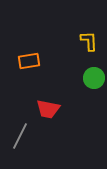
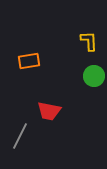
green circle: moved 2 px up
red trapezoid: moved 1 px right, 2 px down
